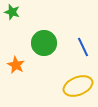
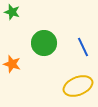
orange star: moved 4 px left, 1 px up; rotated 12 degrees counterclockwise
